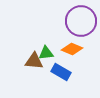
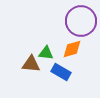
orange diamond: rotated 40 degrees counterclockwise
green triangle: rotated 14 degrees clockwise
brown triangle: moved 3 px left, 3 px down
